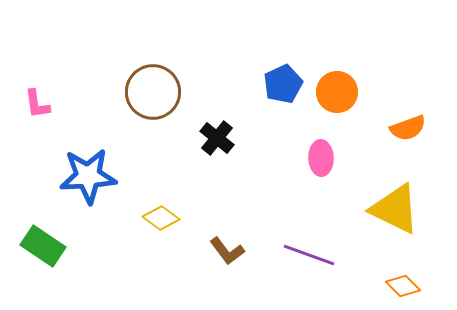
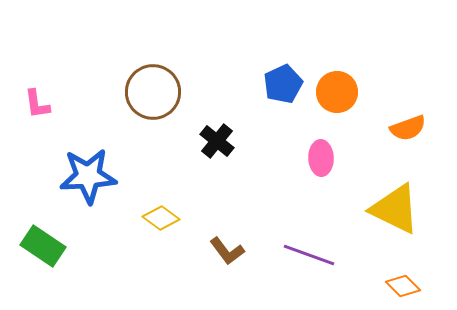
black cross: moved 3 px down
